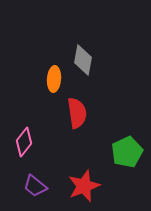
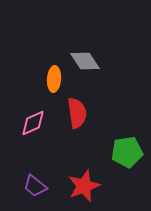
gray diamond: moved 2 px right, 1 px down; rotated 44 degrees counterclockwise
pink diamond: moved 9 px right, 19 px up; rotated 28 degrees clockwise
green pentagon: rotated 16 degrees clockwise
